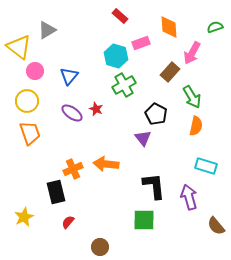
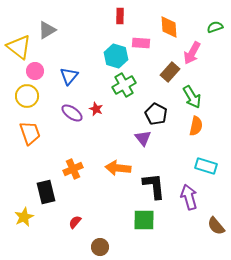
red rectangle: rotated 49 degrees clockwise
pink rectangle: rotated 24 degrees clockwise
yellow circle: moved 5 px up
orange arrow: moved 12 px right, 4 px down
black rectangle: moved 10 px left
red semicircle: moved 7 px right
